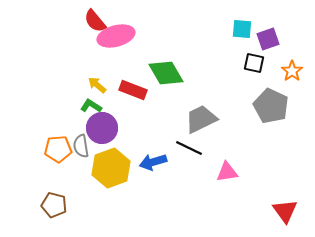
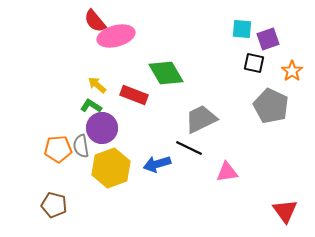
red rectangle: moved 1 px right, 5 px down
blue arrow: moved 4 px right, 2 px down
